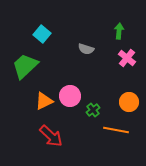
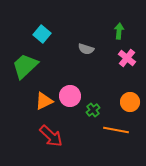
orange circle: moved 1 px right
